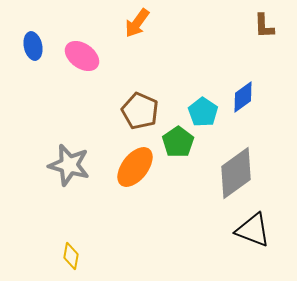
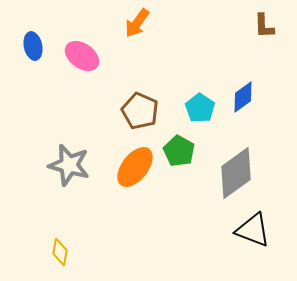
cyan pentagon: moved 3 px left, 4 px up
green pentagon: moved 1 px right, 9 px down; rotated 8 degrees counterclockwise
yellow diamond: moved 11 px left, 4 px up
